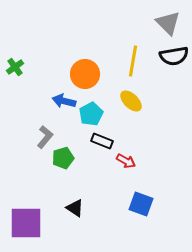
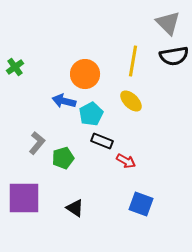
gray L-shape: moved 8 px left, 6 px down
purple square: moved 2 px left, 25 px up
